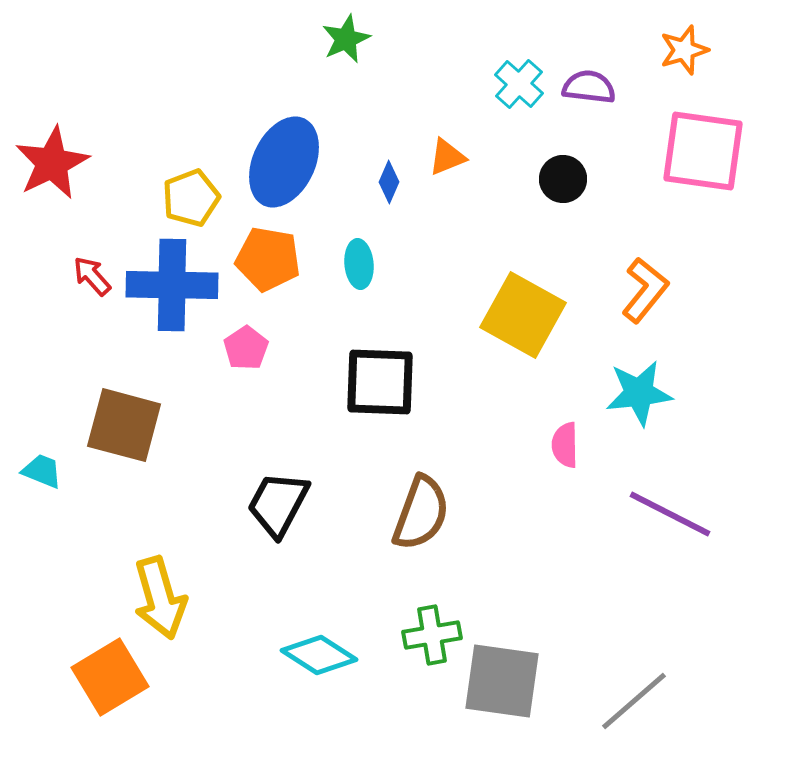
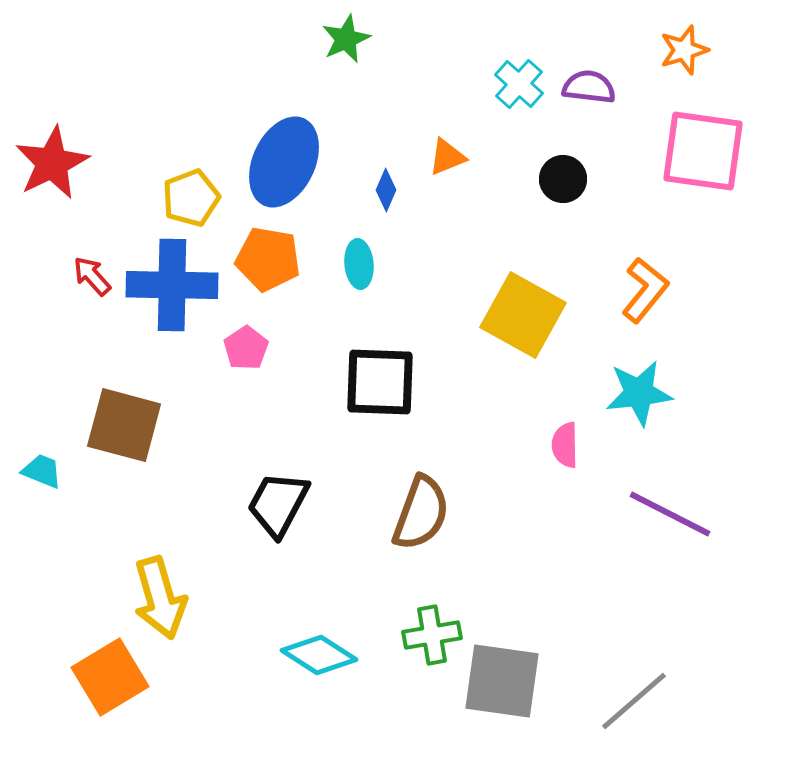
blue diamond: moved 3 px left, 8 px down
